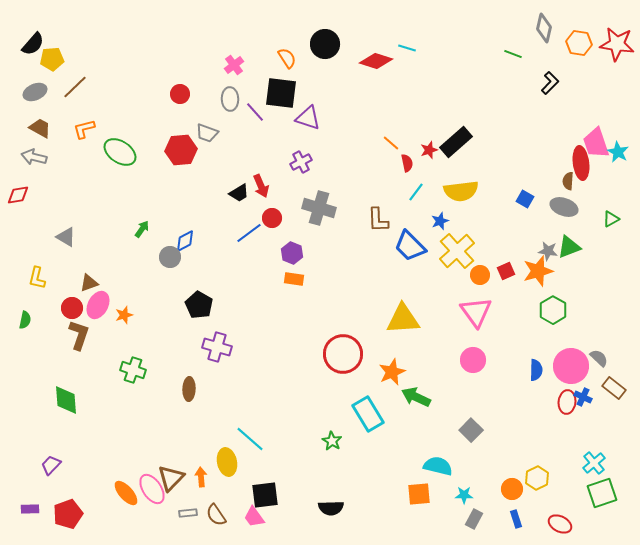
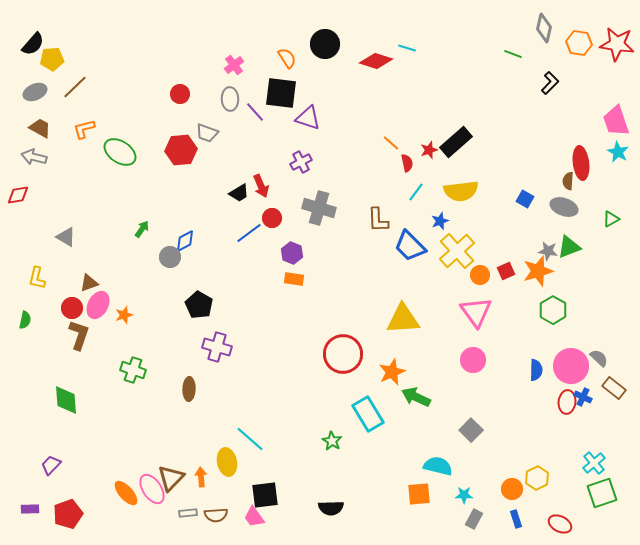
pink trapezoid at (596, 143): moved 20 px right, 22 px up
brown semicircle at (216, 515): rotated 60 degrees counterclockwise
